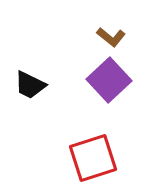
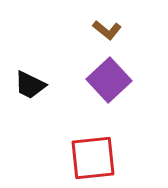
brown L-shape: moved 4 px left, 7 px up
red square: rotated 12 degrees clockwise
